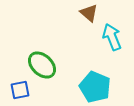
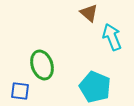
green ellipse: rotated 28 degrees clockwise
blue square: moved 1 px down; rotated 18 degrees clockwise
